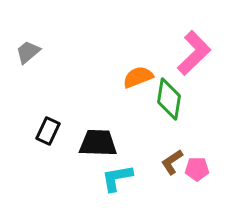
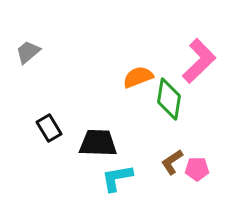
pink L-shape: moved 5 px right, 8 px down
black rectangle: moved 1 px right, 3 px up; rotated 56 degrees counterclockwise
